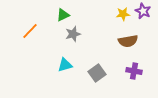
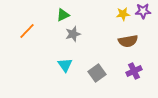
purple star: rotated 28 degrees counterclockwise
orange line: moved 3 px left
cyan triangle: rotated 49 degrees counterclockwise
purple cross: rotated 35 degrees counterclockwise
